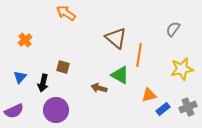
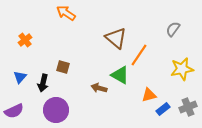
orange line: rotated 25 degrees clockwise
